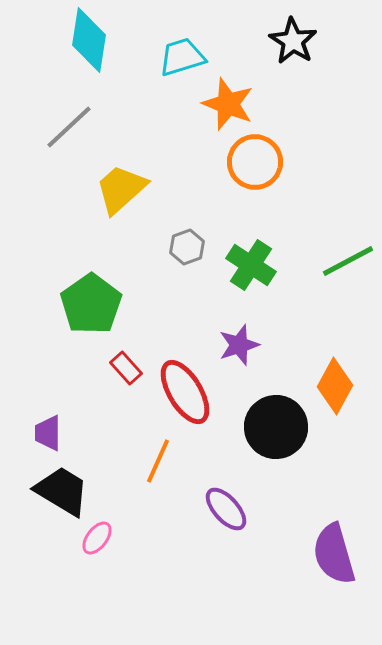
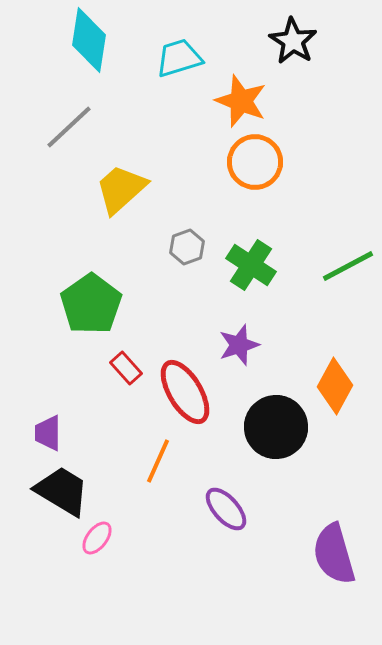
cyan trapezoid: moved 3 px left, 1 px down
orange star: moved 13 px right, 3 px up
green line: moved 5 px down
